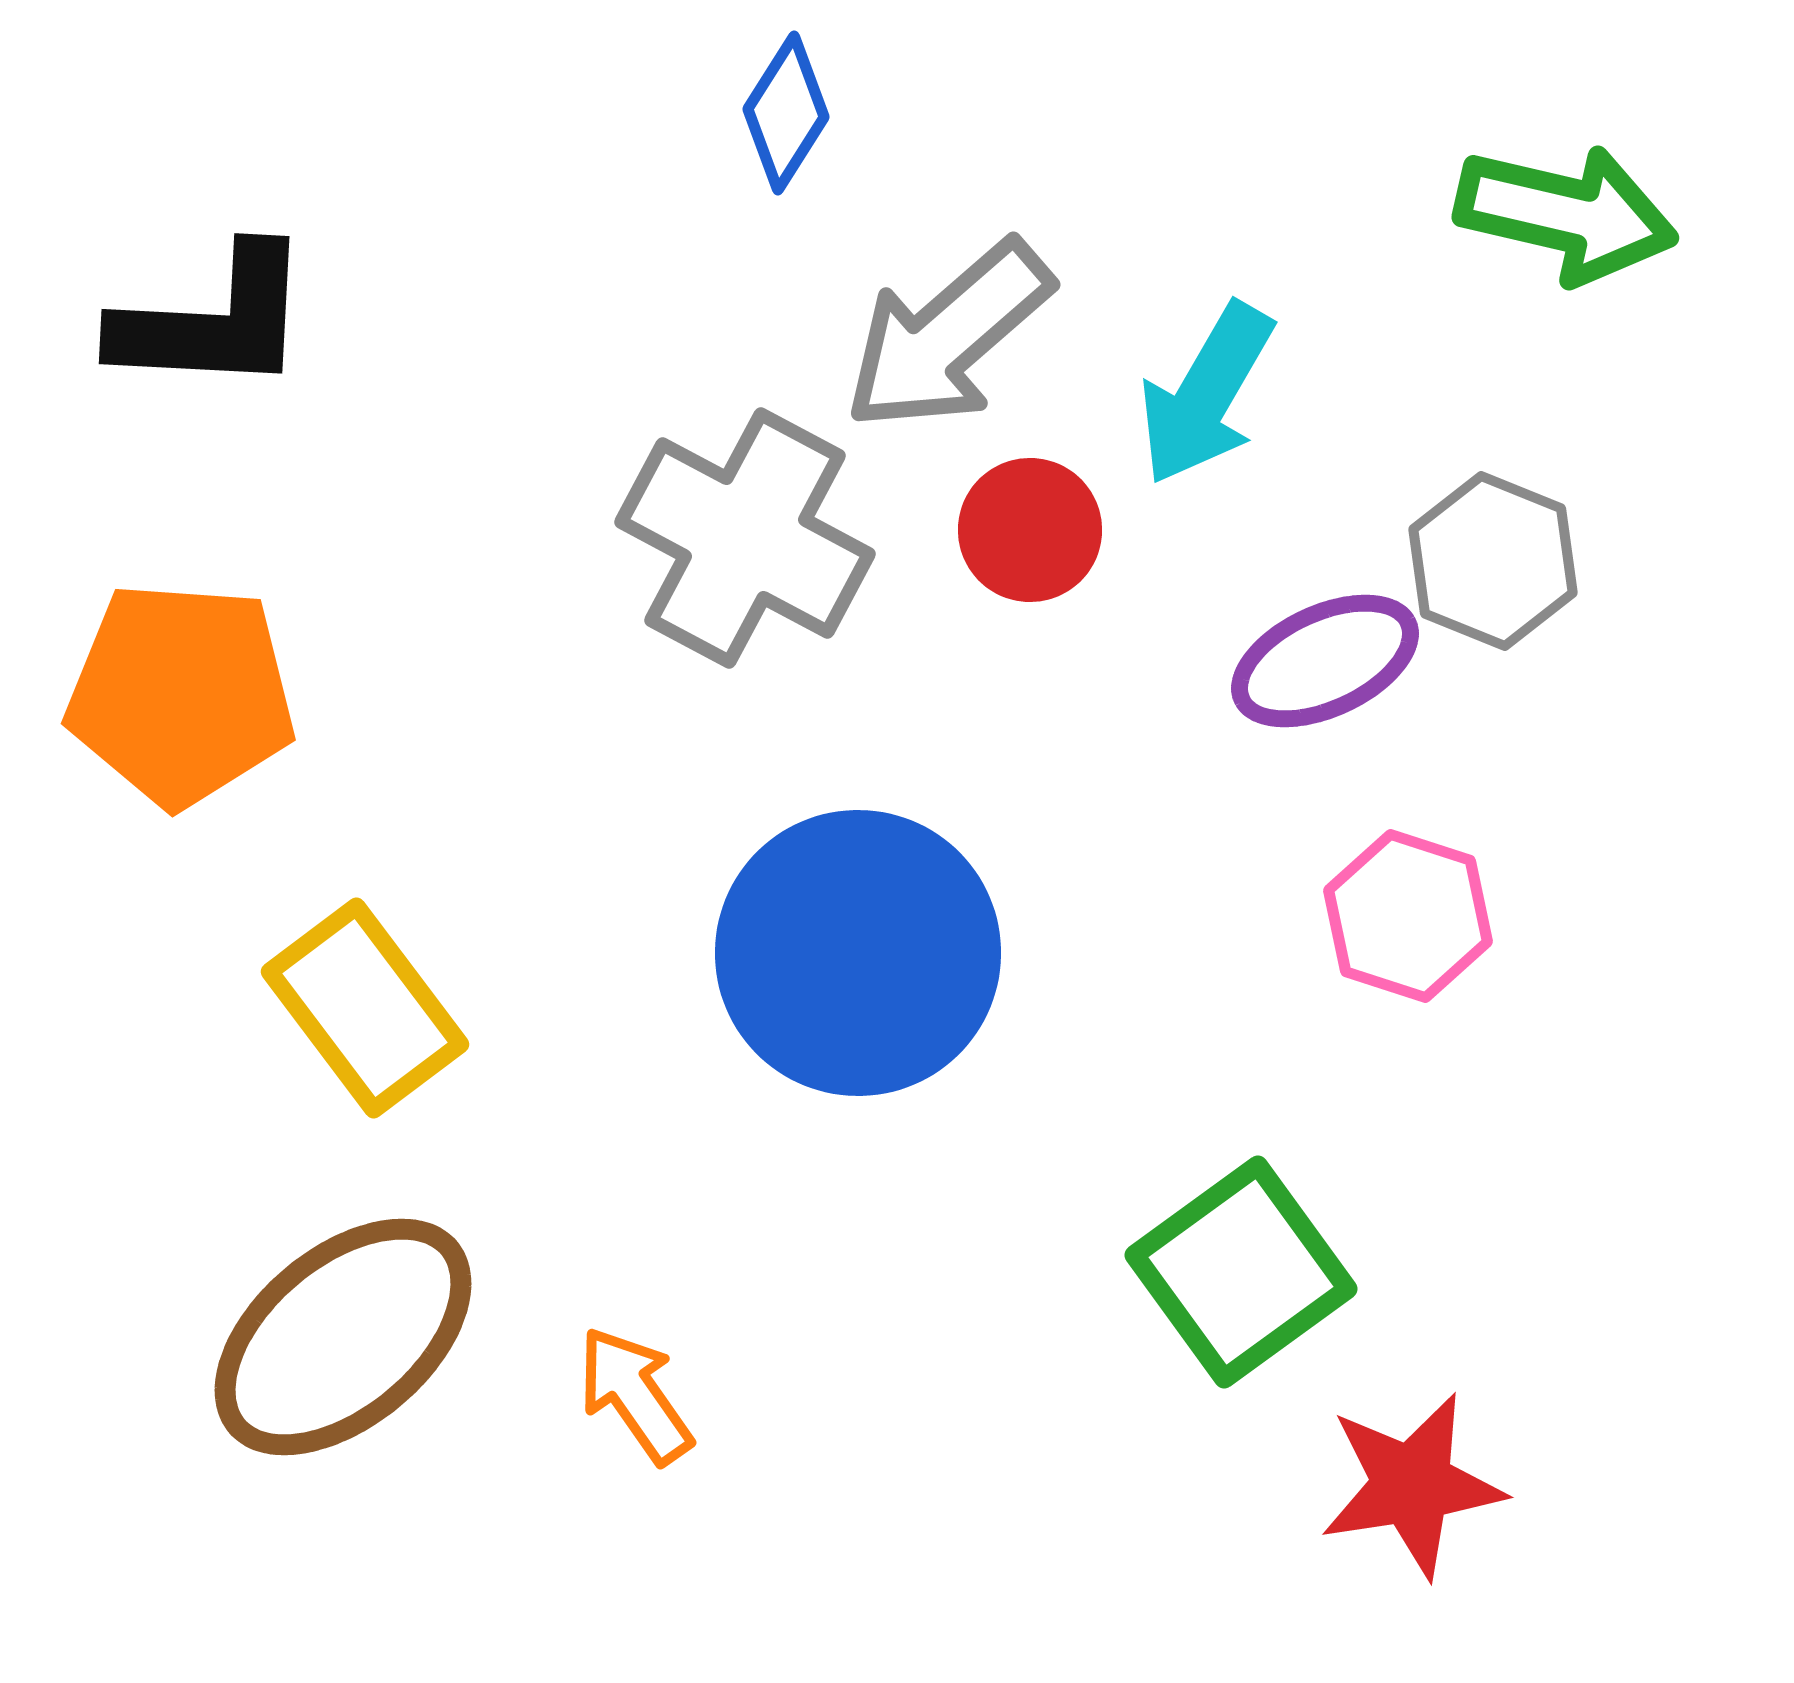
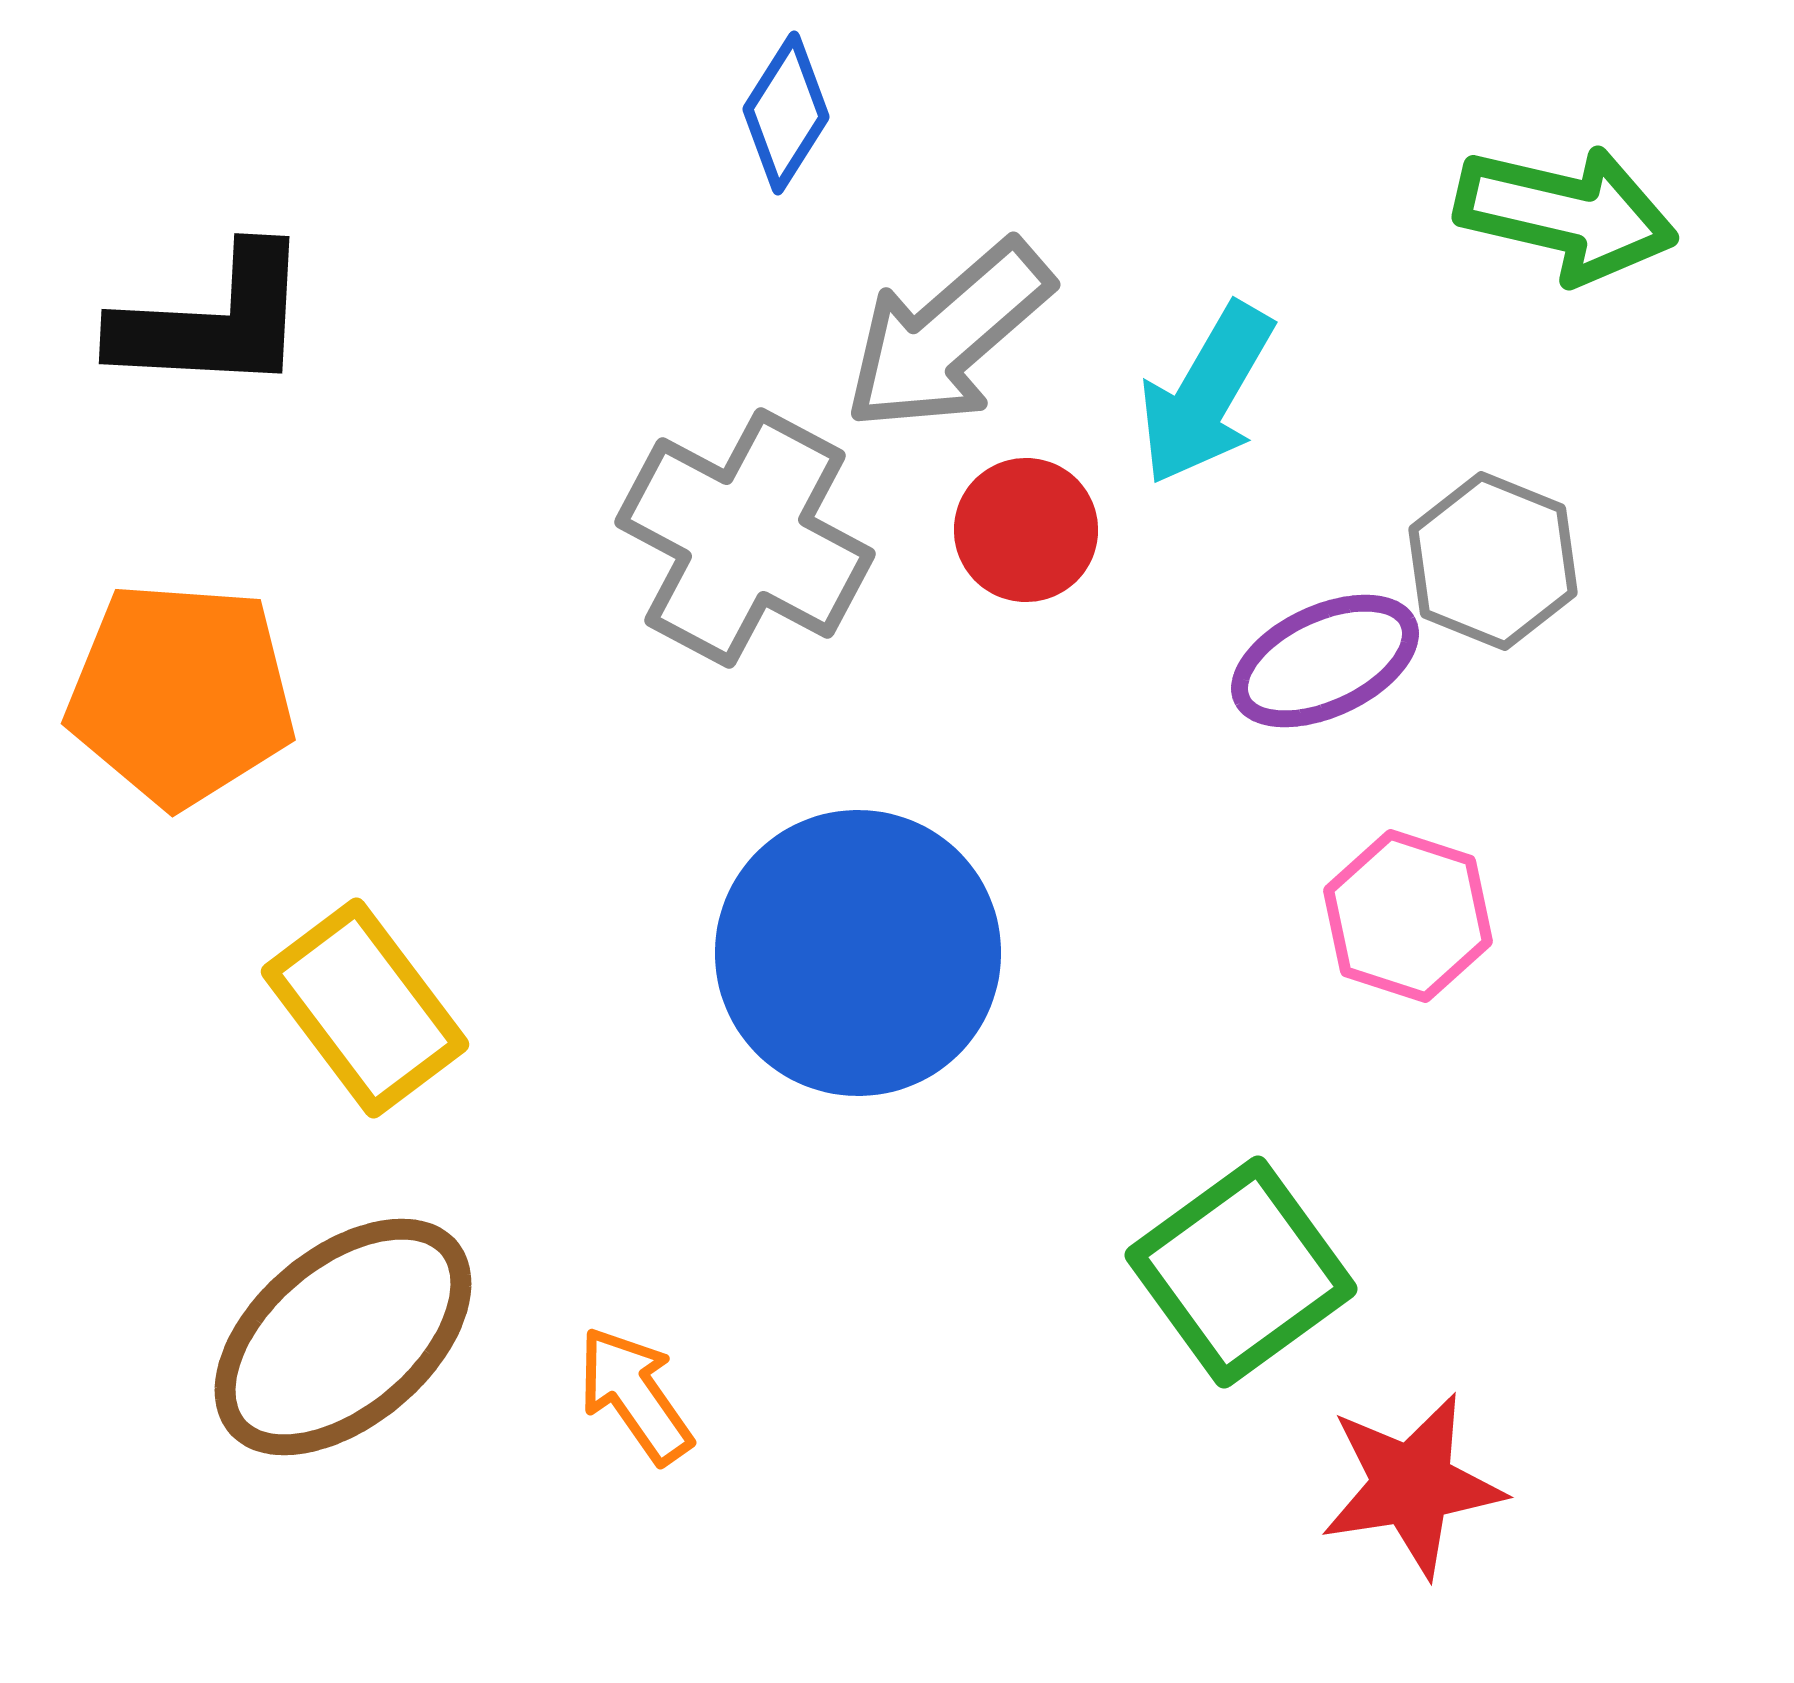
red circle: moved 4 px left
